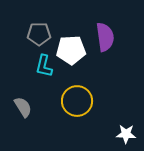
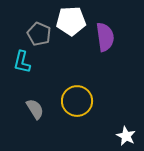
gray pentagon: rotated 25 degrees clockwise
white pentagon: moved 29 px up
cyan L-shape: moved 22 px left, 4 px up
gray semicircle: moved 12 px right, 2 px down
white star: moved 2 px down; rotated 24 degrees clockwise
